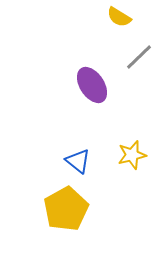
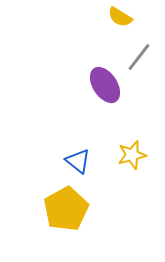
yellow semicircle: moved 1 px right
gray line: rotated 8 degrees counterclockwise
purple ellipse: moved 13 px right
